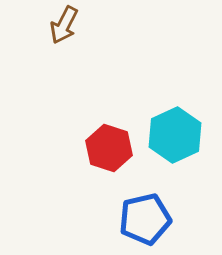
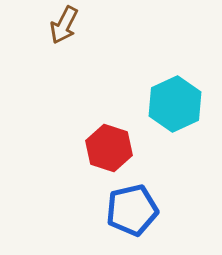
cyan hexagon: moved 31 px up
blue pentagon: moved 13 px left, 9 px up
